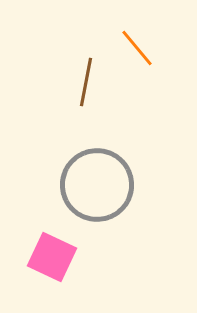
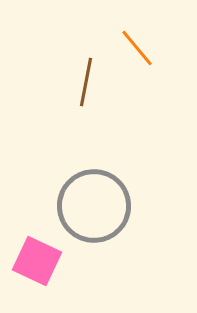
gray circle: moved 3 px left, 21 px down
pink square: moved 15 px left, 4 px down
